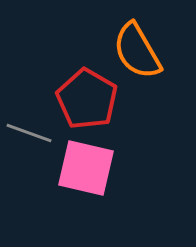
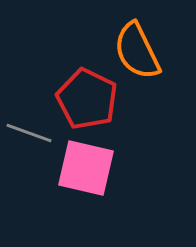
orange semicircle: rotated 4 degrees clockwise
red pentagon: rotated 4 degrees counterclockwise
